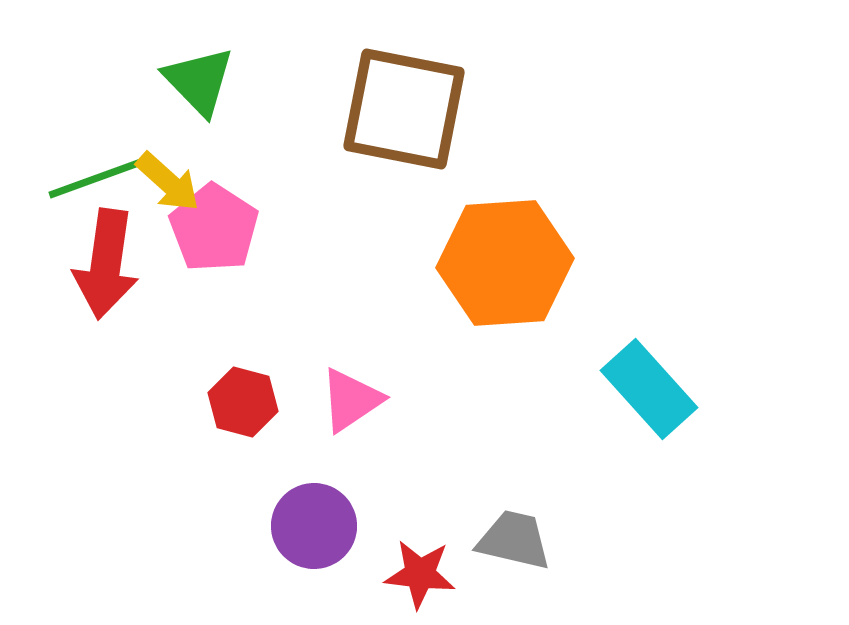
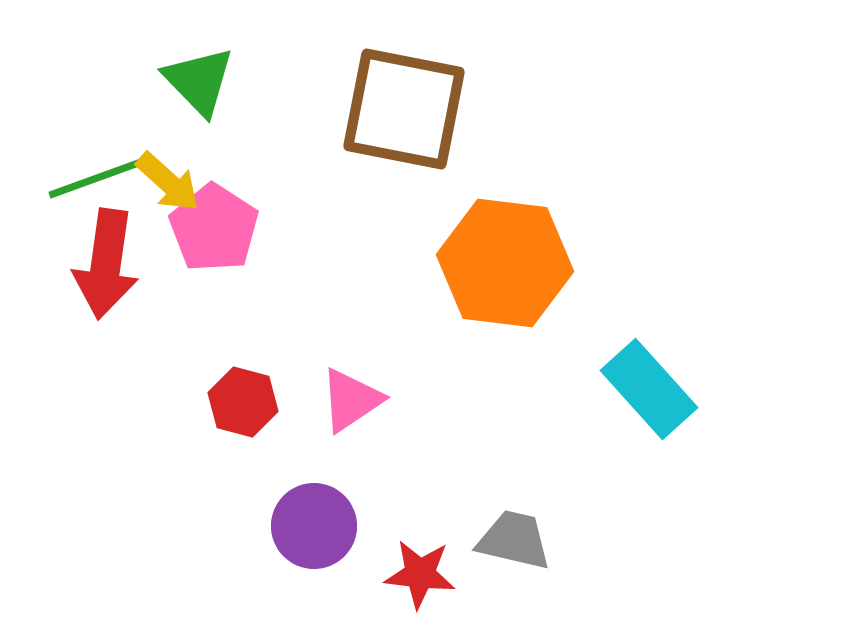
orange hexagon: rotated 11 degrees clockwise
